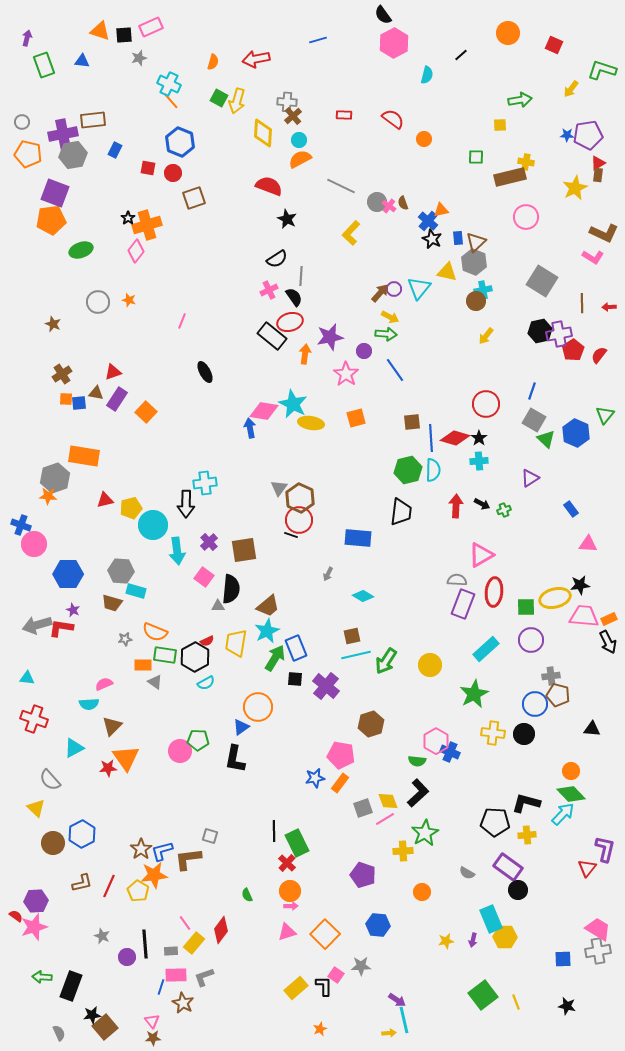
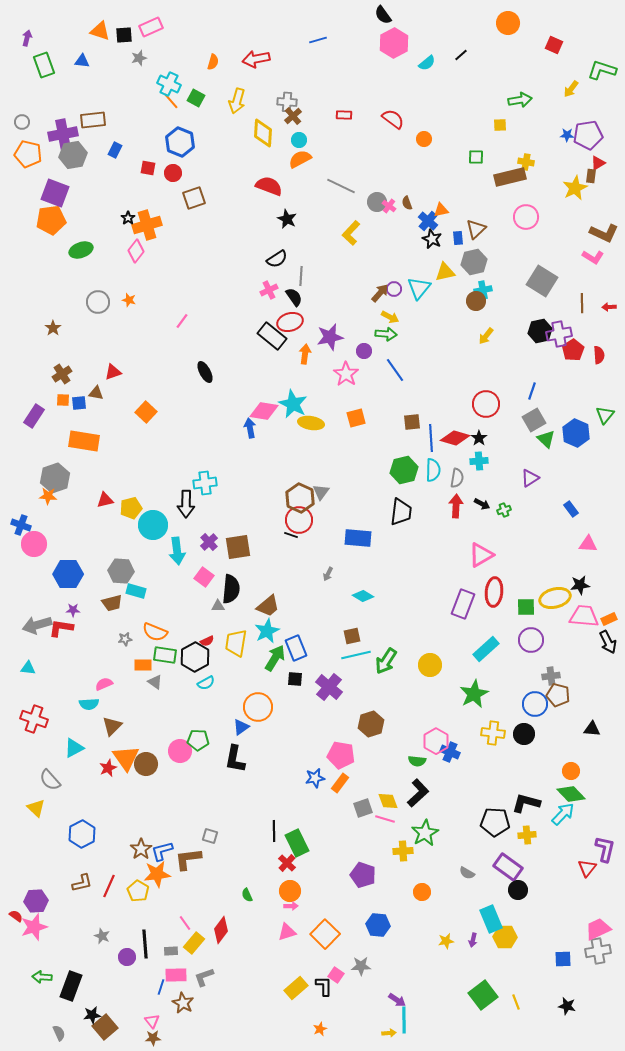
orange circle at (508, 33): moved 10 px up
cyan semicircle at (427, 75): moved 12 px up; rotated 36 degrees clockwise
green square at (219, 98): moved 23 px left
brown rectangle at (598, 175): moved 7 px left, 1 px down
brown semicircle at (403, 203): moved 4 px right
brown triangle at (476, 242): moved 13 px up
gray hexagon at (474, 262): rotated 25 degrees clockwise
yellow triangle at (447, 272): moved 2 px left; rotated 25 degrees counterclockwise
pink line at (182, 321): rotated 14 degrees clockwise
brown star at (53, 324): moved 4 px down; rotated 14 degrees clockwise
red semicircle at (599, 355): rotated 138 degrees clockwise
orange square at (66, 399): moved 3 px left, 1 px down
purple rectangle at (117, 399): moved 83 px left, 17 px down
gray square at (534, 420): rotated 30 degrees clockwise
orange rectangle at (84, 456): moved 15 px up
green hexagon at (408, 470): moved 4 px left
gray triangle at (279, 488): moved 42 px right, 4 px down
brown square at (244, 550): moved 6 px left, 3 px up
gray semicircle at (457, 580): moved 102 px up; rotated 96 degrees clockwise
brown trapezoid at (112, 603): rotated 30 degrees counterclockwise
purple star at (73, 610): rotated 24 degrees counterclockwise
cyan triangle at (27, 678): moved 1 px right, 10 px up
purple cross at (326, 686): moved 3 px right, 1 px down
red star at (108, 768): rotated 18 degrees counterclockwise
pink line at (385, 819): rotated 48 degrees clockwise
brown circle at (53, 843): moved 93 px right, 79 px up
orange star at (154, 875): moved 3 px right, 1 px up
pink trapezoid at (598, 929): rotated 56 degrees counterclockwise
cyan line at (404, 1020): rotated 12 degrees clockwise
